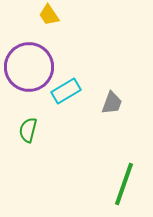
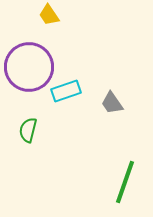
cyan rectangle: rotated 12 degrees clockwise
gray trapezoid: rotated 125 degrees clockwise
green line: moved 1 px right, 2 px up
